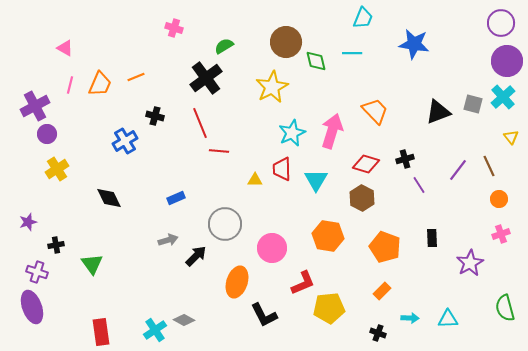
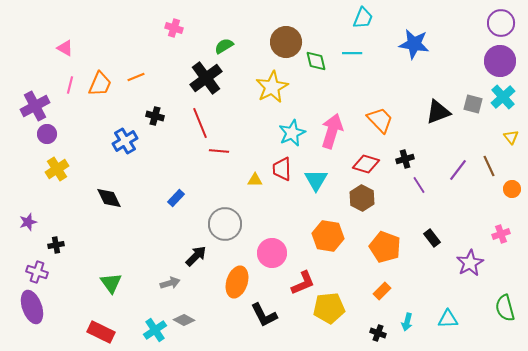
purple circle at (507, 61): moved 7 px left
orange trapezoid at (375, 111): moved 5 px right, 9 px down
blue rectangle at (176, 198): rotated 24 degrees counterclockwise
orange circle at (499, 199): moved 13 px right, 10 px up
black rectangle at (432, 238): rotated 36 degrees counterclockwise
gray arrow at (168, 240): moved 2 px right, 43 px down
pink circle at (272, 248): moved 5 px down
green triangle at (92, 264): moved 19 px right, 19 px down
cyan arrow at (410, 318): moved 3 px left, 4 px down; rotated 102 degrees clockwise
red rectangle at (101, 332): rotated 56 degrees counterclockwise
